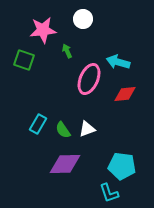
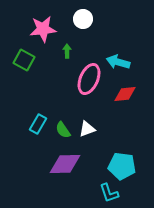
pink star: moved 1 px up
green arrow: rotated 24 degrees clockwise
green square: rotated 10 degrees clockwise
